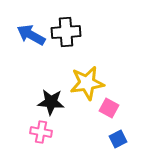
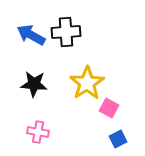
yellow star: rotated 24 degrees counterclockwise
black star: moved 17 px left, 18 px up
pink cross: moved 3 px left
